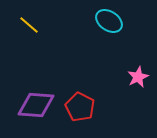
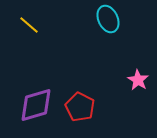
cyan ellipse: moved 1 px left, 2 px up; rotated 32 degrees clockwise
pink star: moved 3 px down; rotated 15 degrees counterclockwise
purple diamond: rotated 21 degrees counterclockwise
